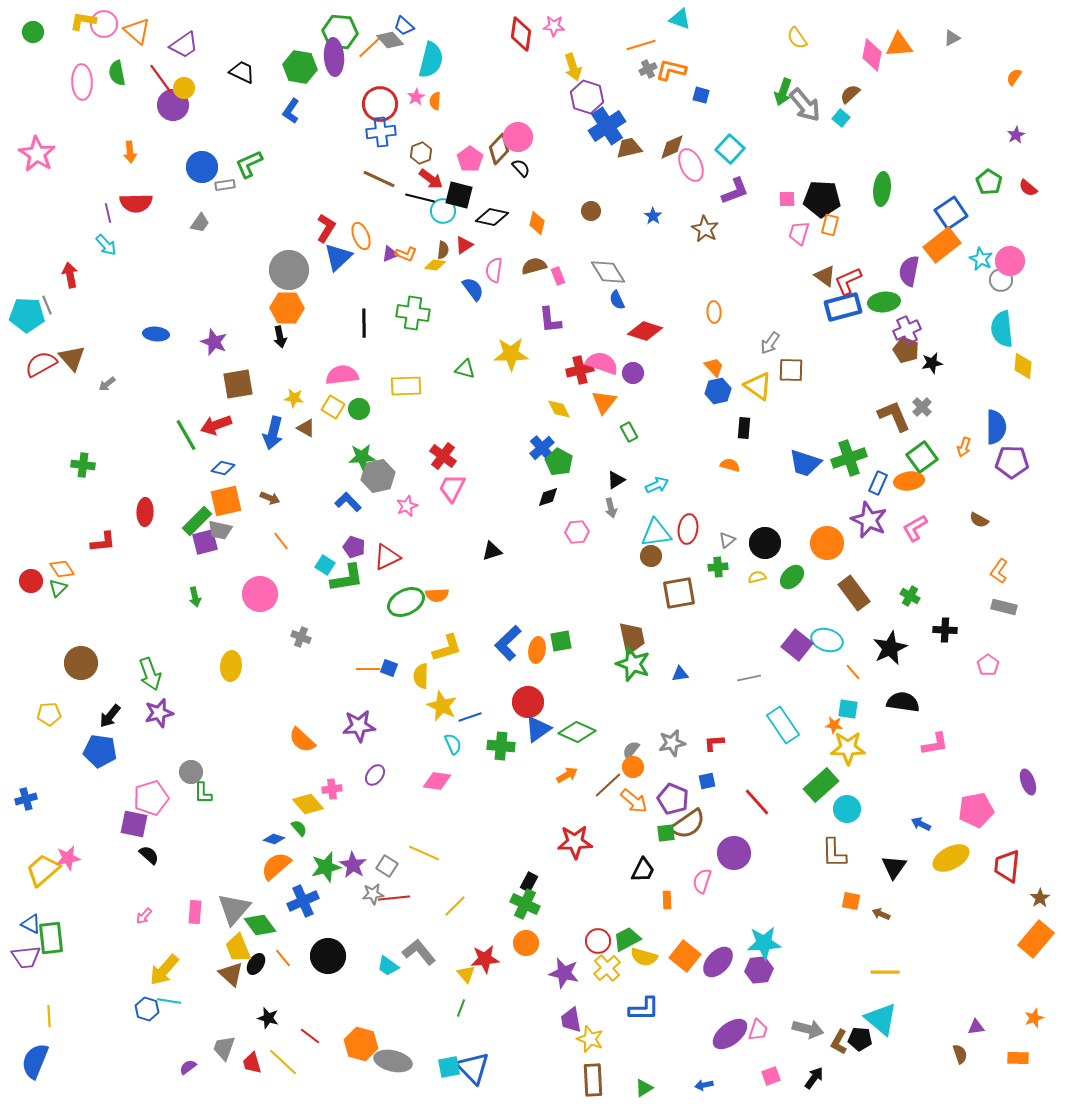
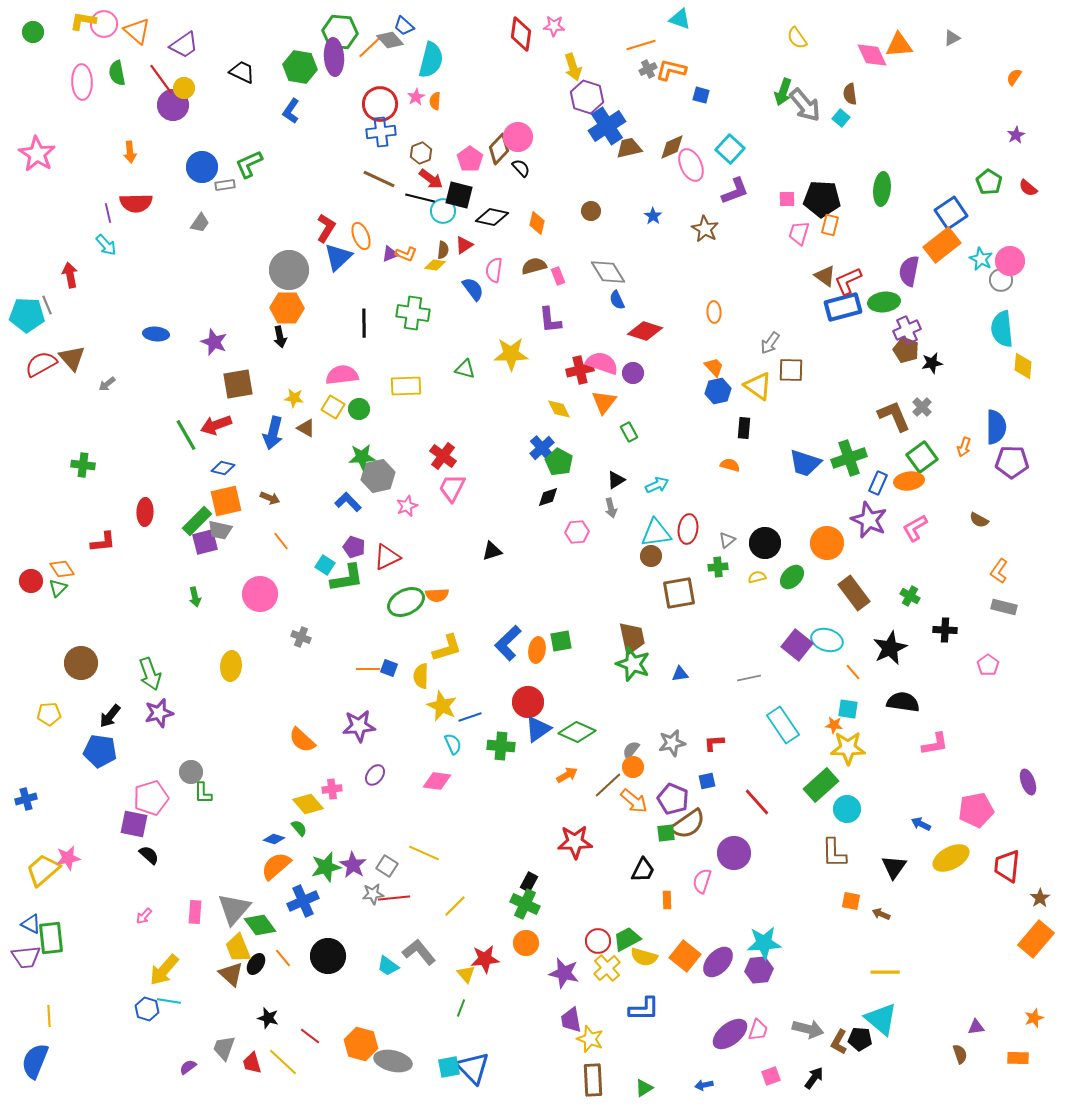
pink diamond at (872, 55): rotated 36 degrees counterclockwise
brown semicircle at (850, 94): rotated 55 degrees counterclockwise
